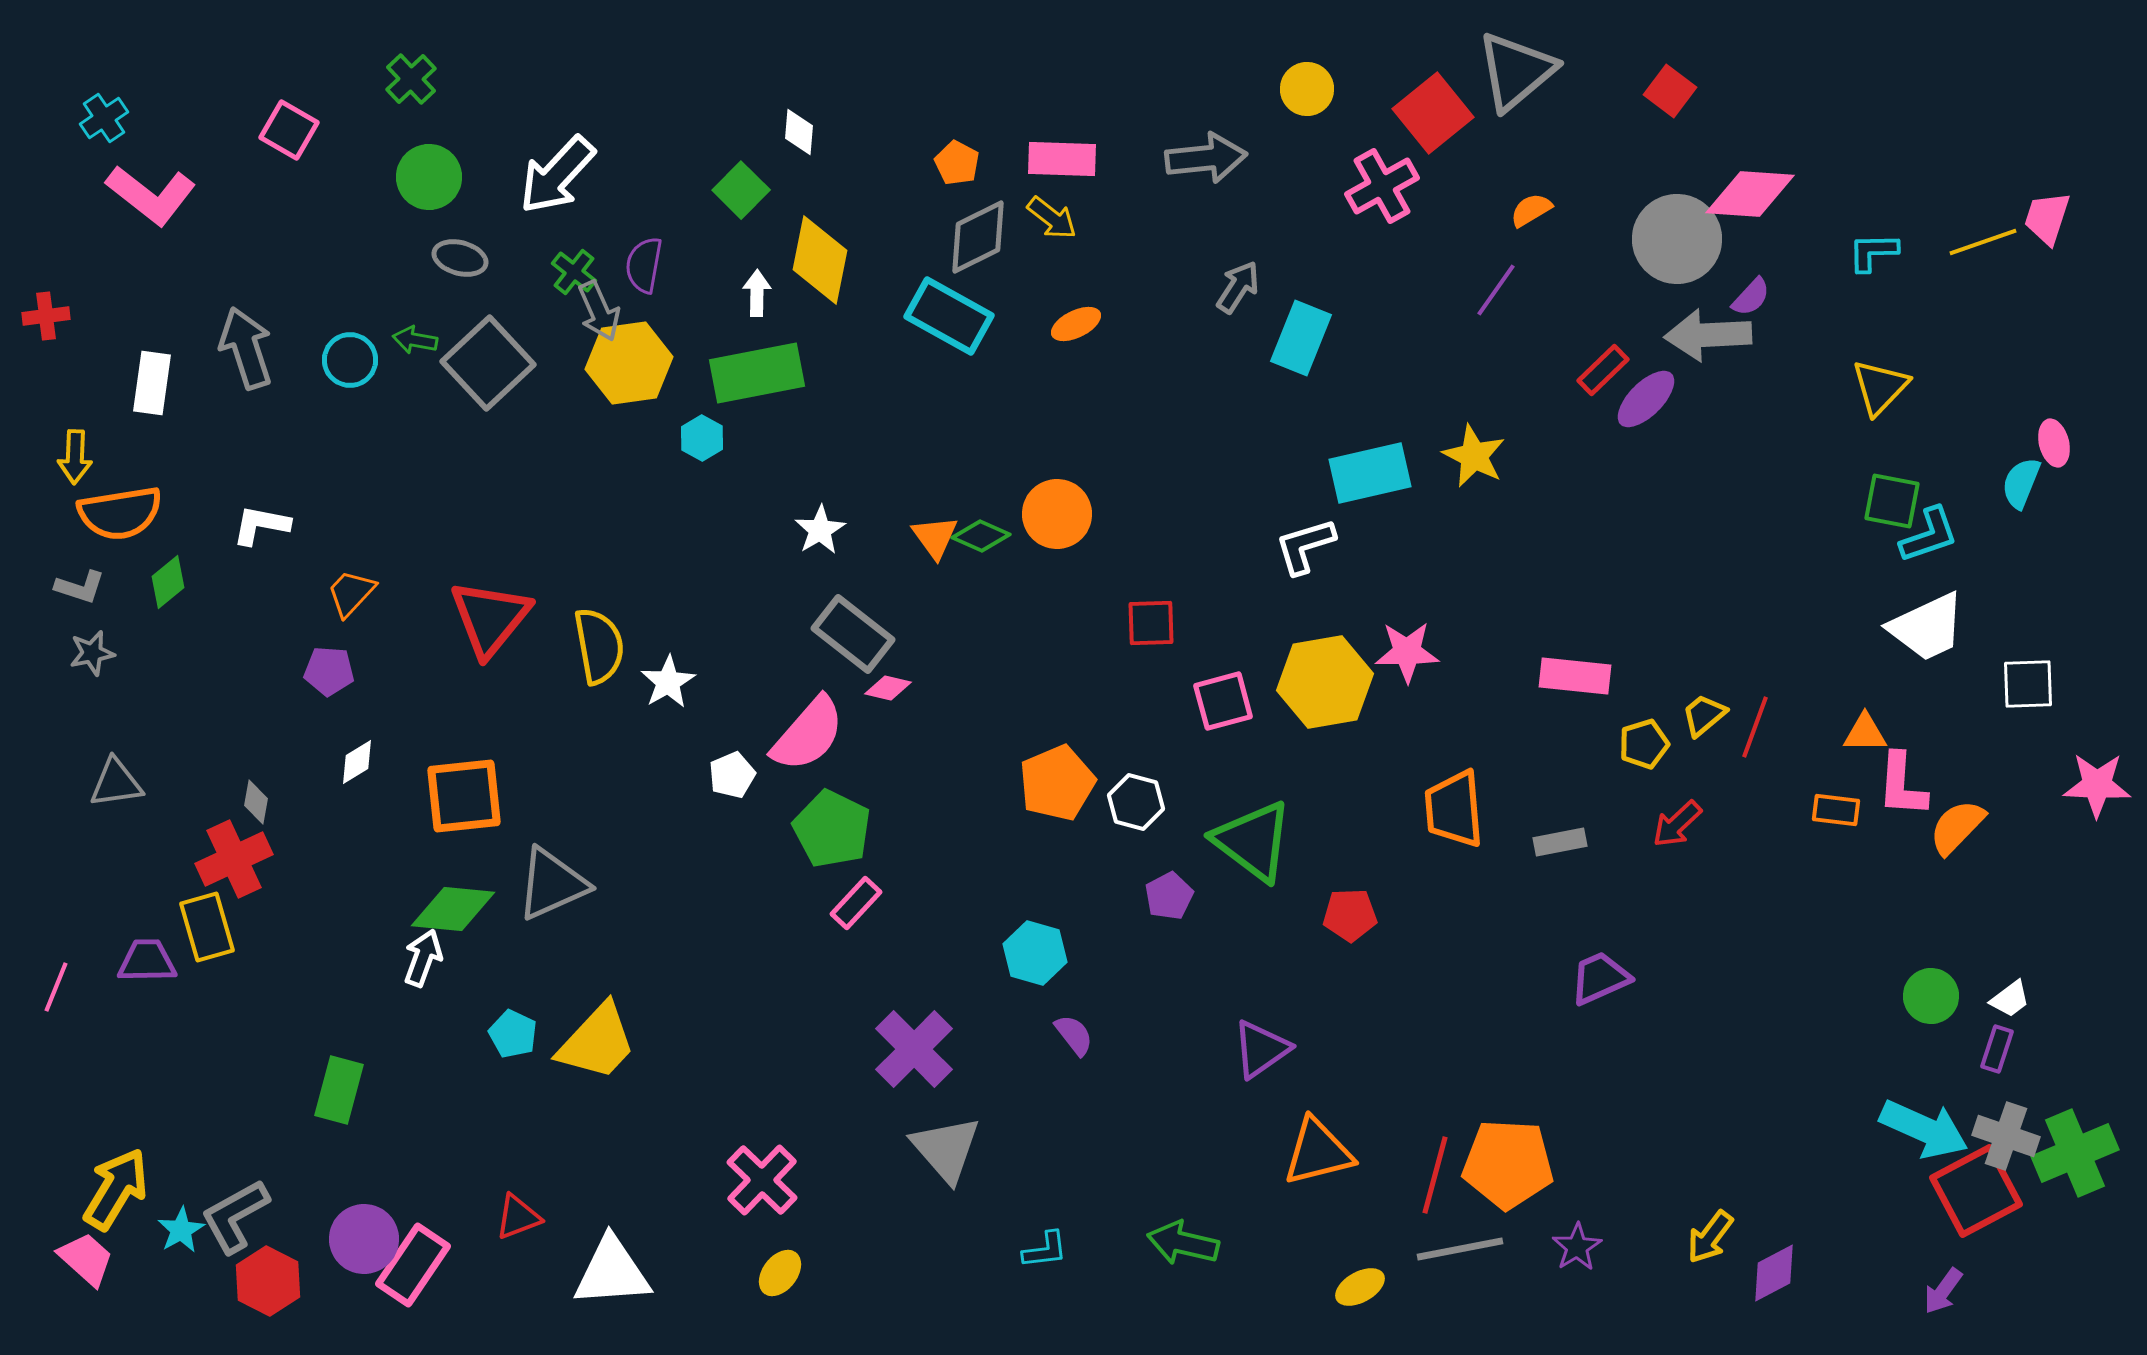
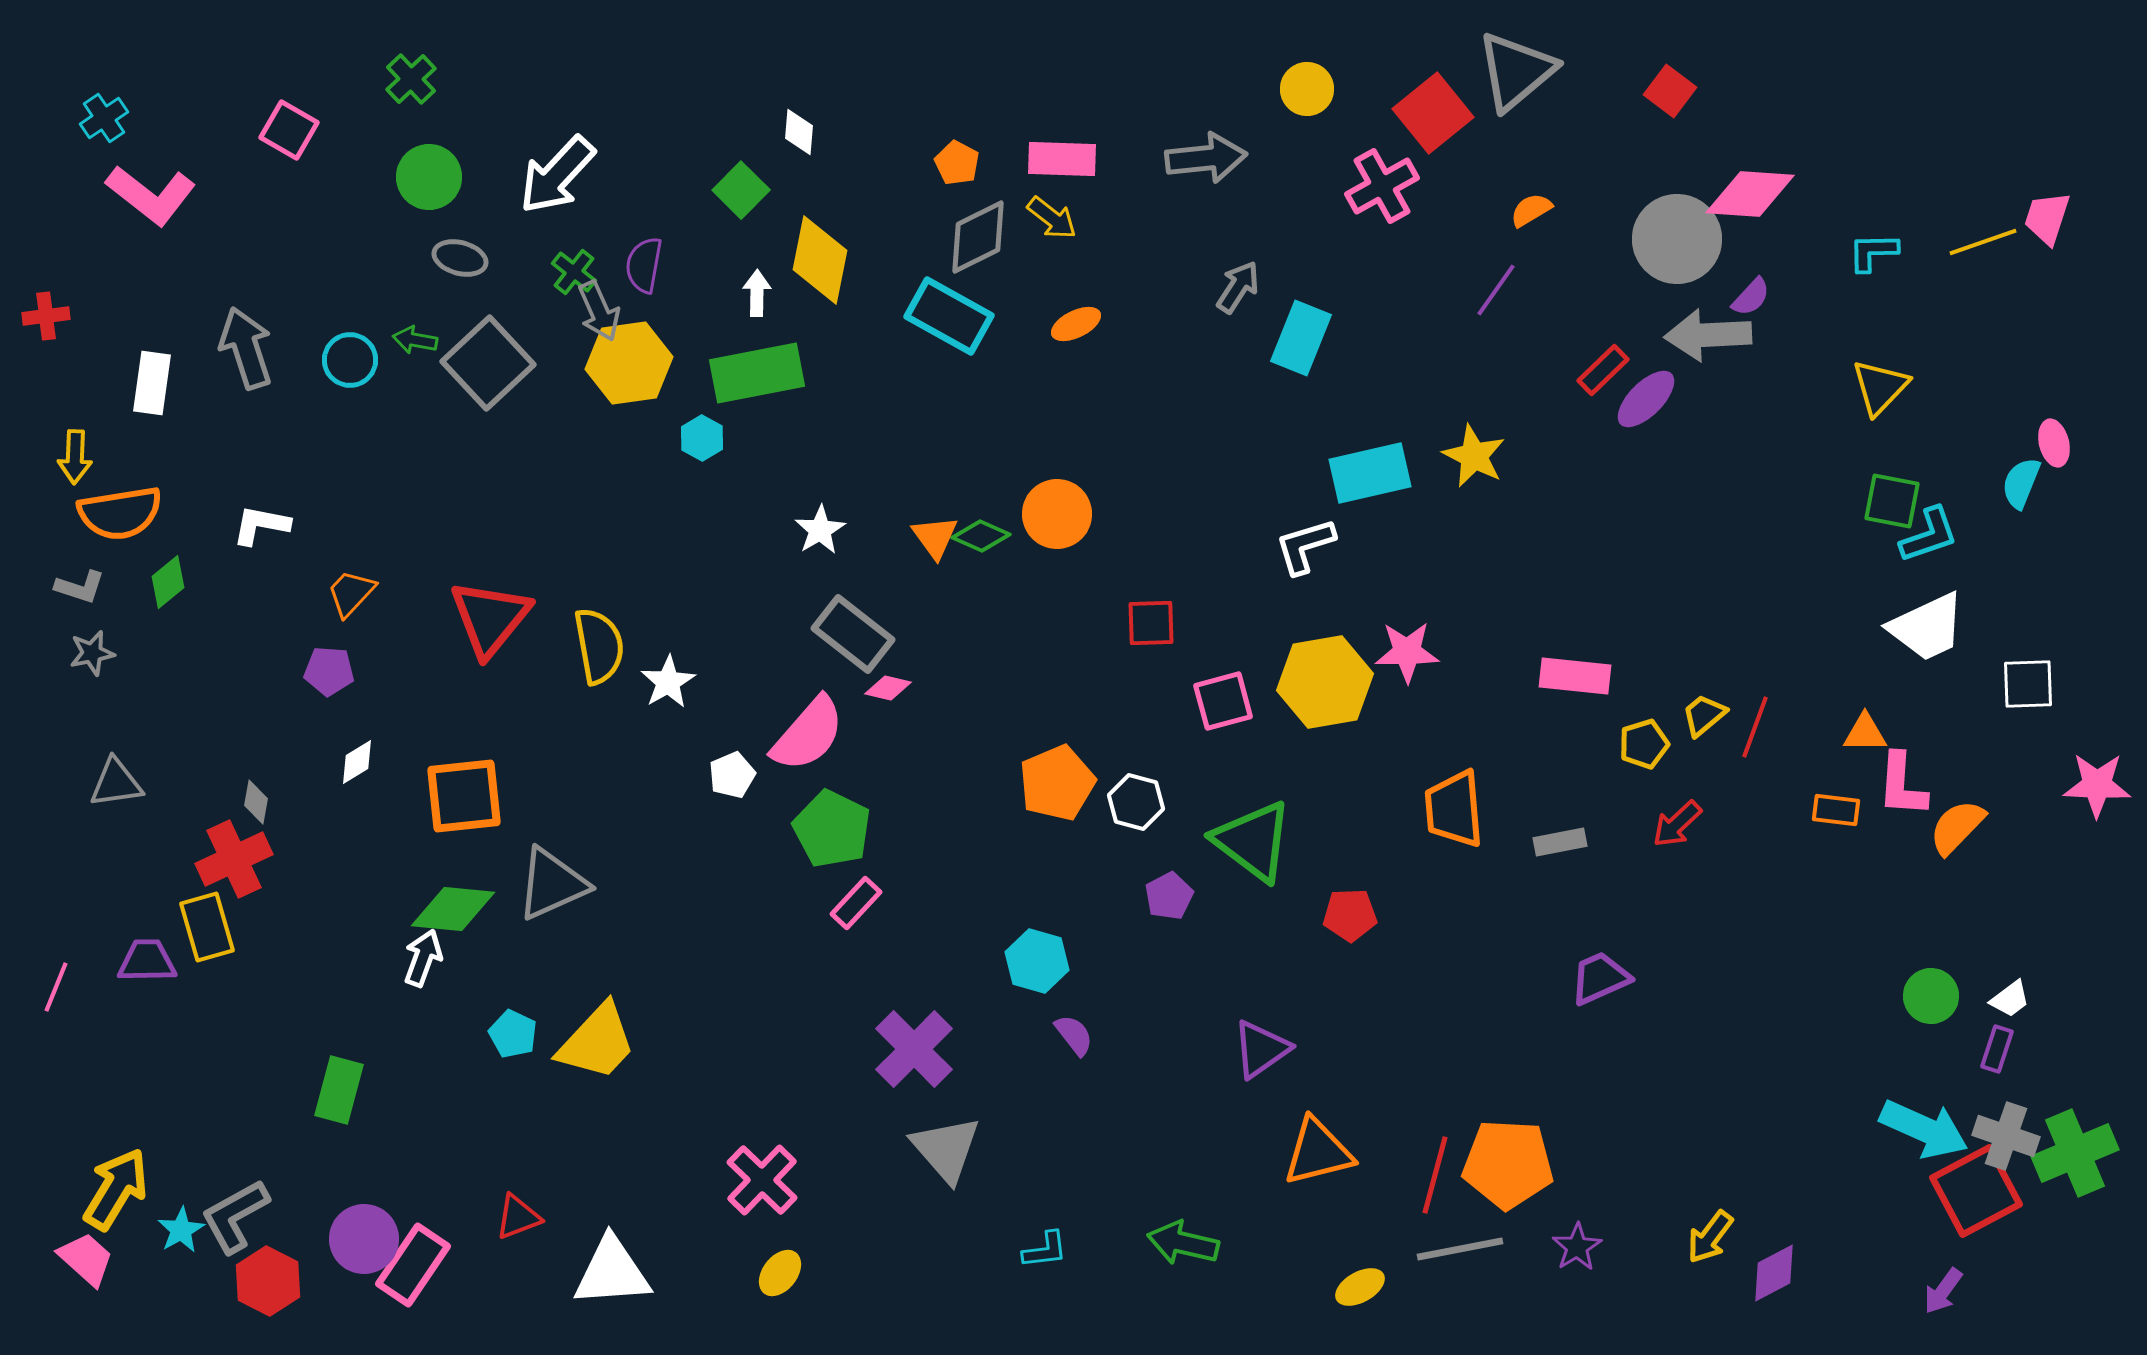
cyan hexagon at (1035, 953): moved 2 px right, 8 px down
